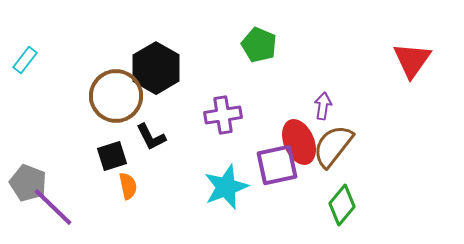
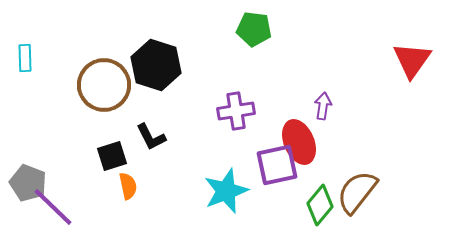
green pentagon: moved 5 px left, 16 px up; rotated 16 degrees counterclockwise
cyan rectangle: moved 2 px up; rotated 40 degrees counterclockwise
black hexagon: moved 3 px up; rotated 12 degrees counterclockwise
brown circle: moved 12 px left, 11 px up
purple cross: moved 13 px right, 4 px up
brown semicircle: moved 24 px right, 46 px down
cyan star: moved 4 px down
green diamond: moved 22 px left
